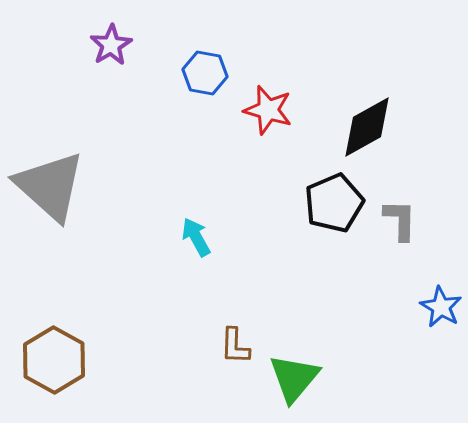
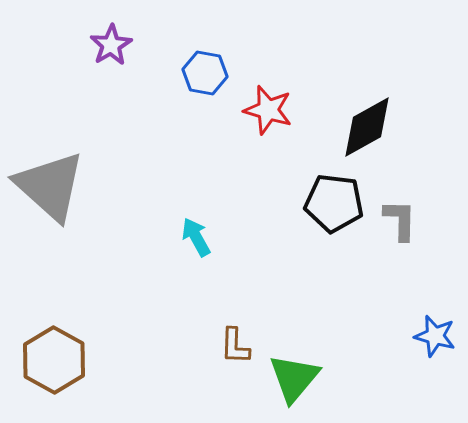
black pentagon: rotated 30 degrees clockwise
blue star: moved 6 px left, 29 px down; rotated 15 degrees counterclockwise
